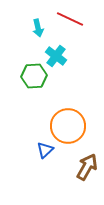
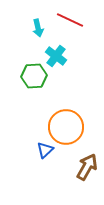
red line: moved 1 px down
orange circle: moved 2 px left, 1 px down
